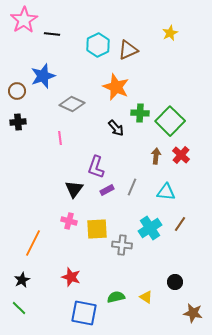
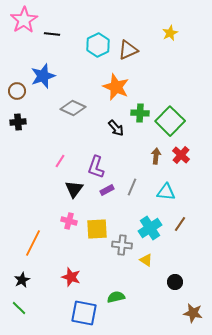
gray diamond: moved 1 px right, 4 px down
pink line: moved 23 px down; rotated 40 degrees clockwise
yellow triangle: moved 37 px up
